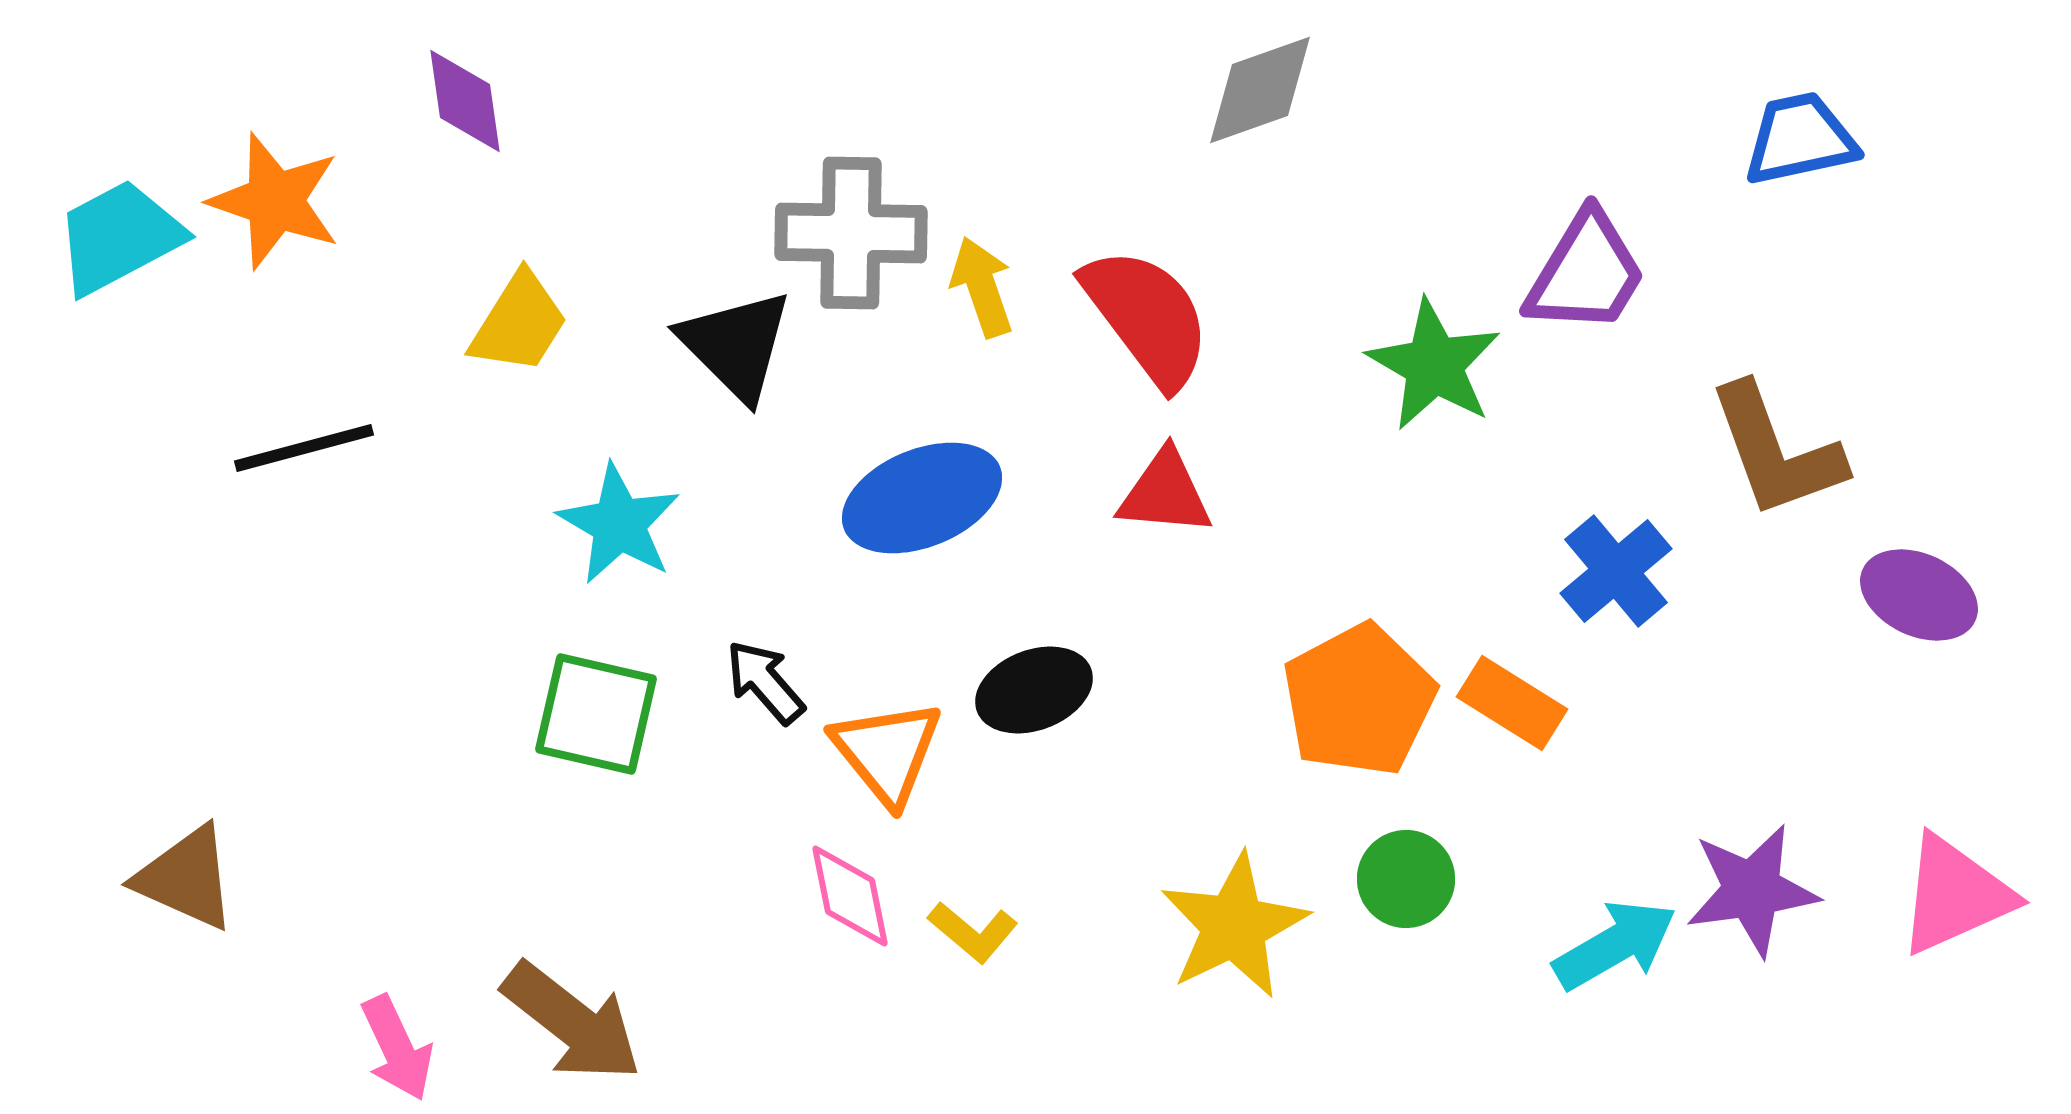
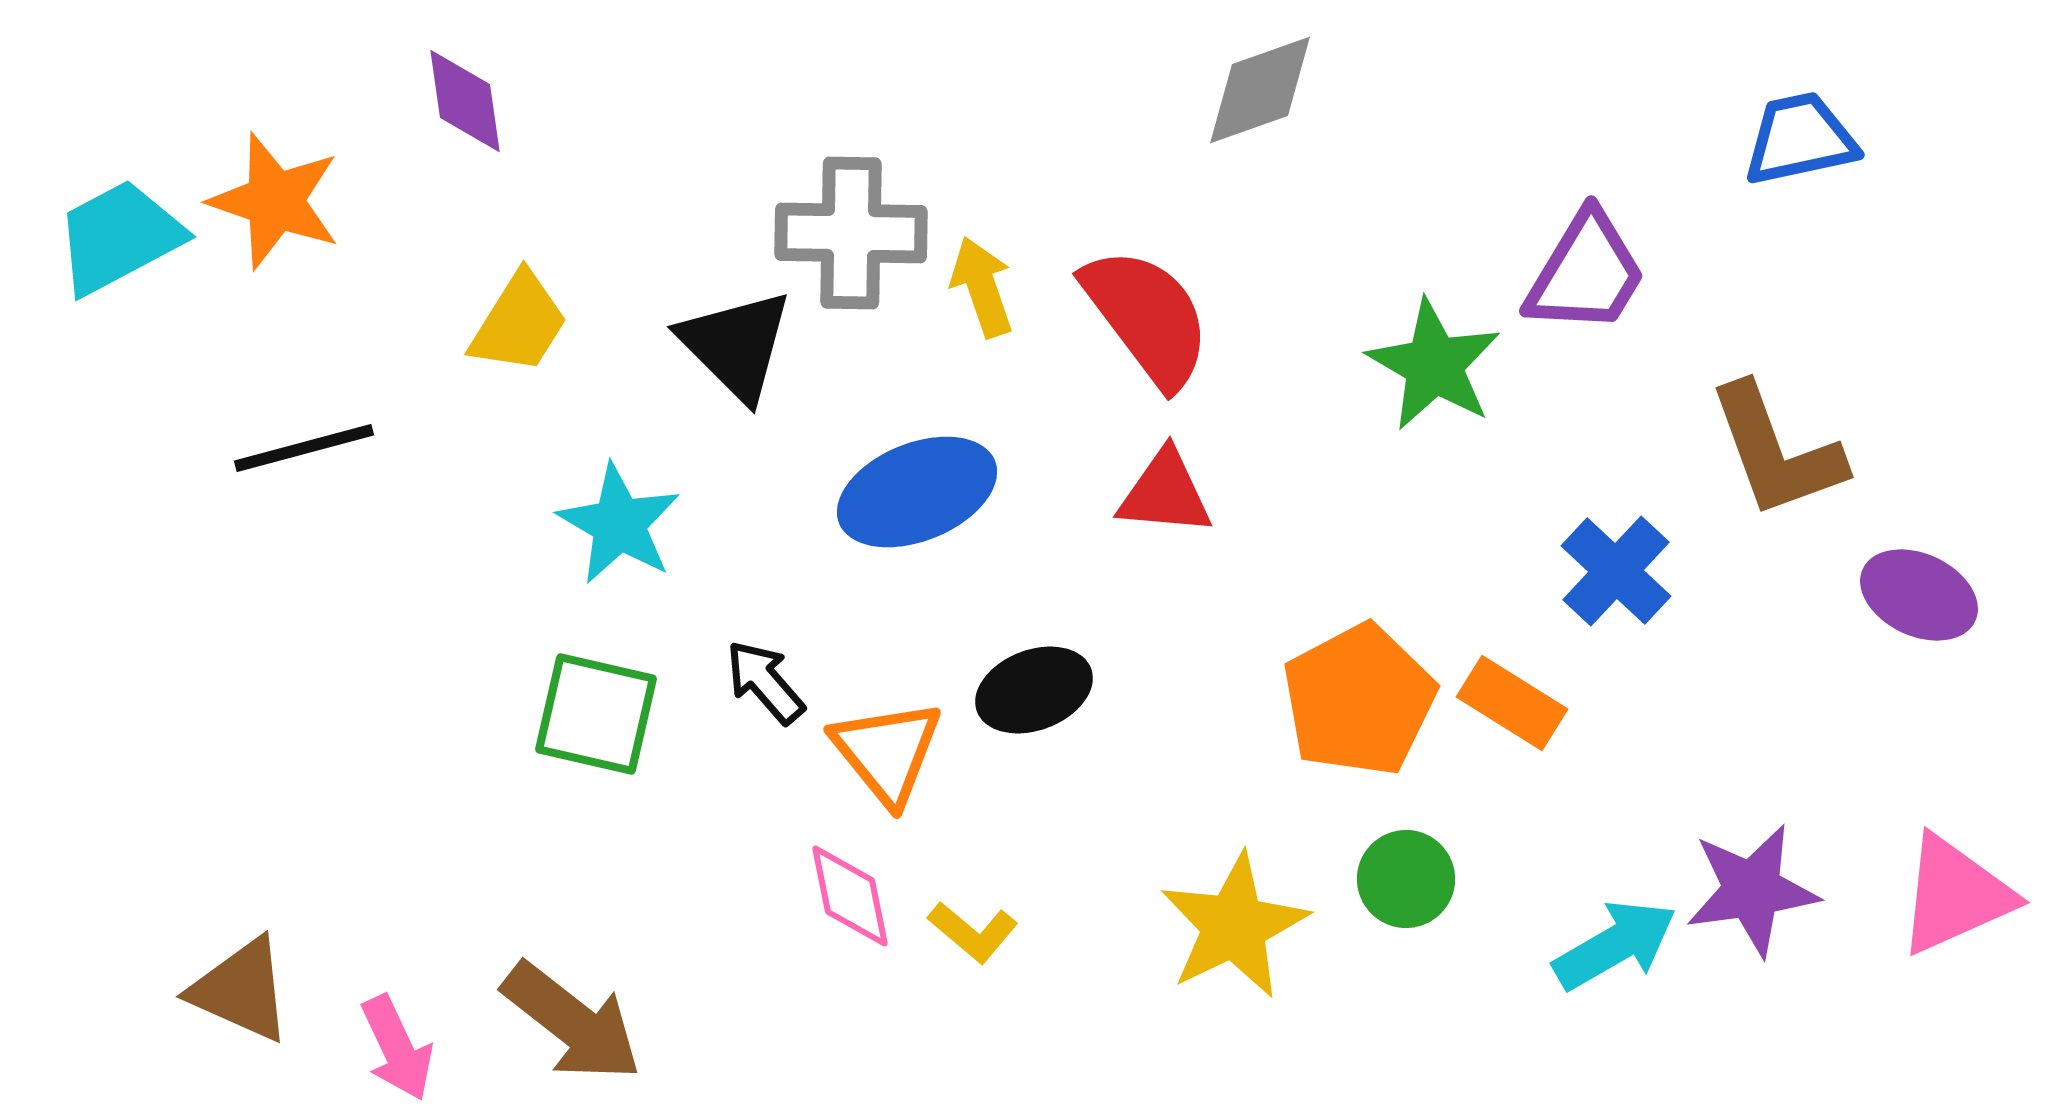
blue ellipse: moved 5 px left, 6 px up
blue cross: rotated 7 degrees counterclockwise
brown triangle: moved 55 px right, 112 px down
